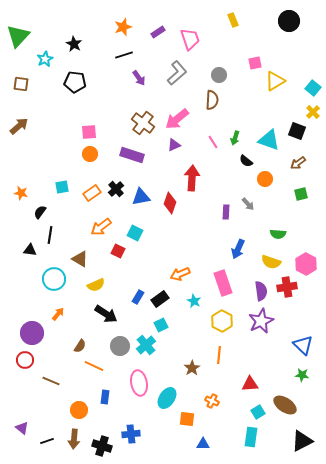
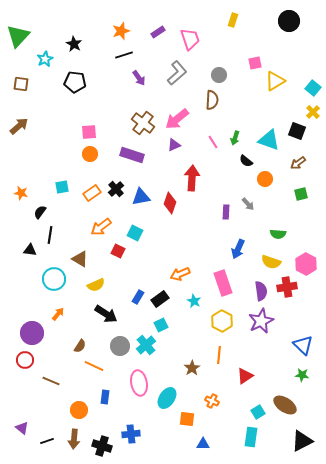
yellow rectangle at (233, 20): rotated 40 degrees clockwise
orange star at (123, 27): moved 2 px left, 4 px down
red triangle at (250, 384): moved 5 px left, 8 px up; rotated 30 degrees counterclockwise
